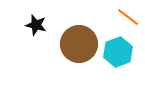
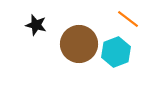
orange line: moved 2 px down
cyan hexagon: moved 2 px left
